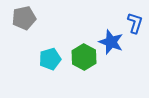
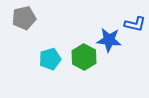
blue L-shape: moved 1 px down; rotated 85 degrees clockwise
blue star: moved 2 px left, 2 px up; rotated 15 degrees counterclockwise
